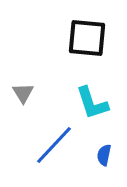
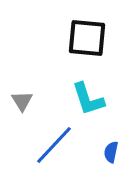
gray triangle: moved 1 px left, 8 px down
cyan L-shape: moved 4 px left, 4 px up
blue semicircle: moved 7 px right, 3 px up
